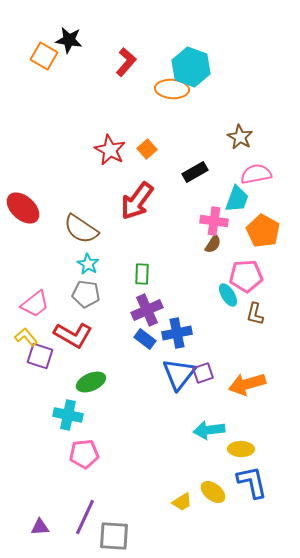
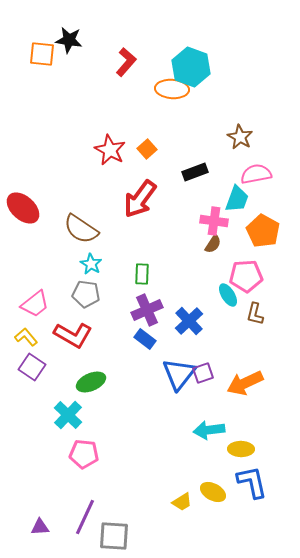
orange square at (44, 56): moved 2 px left, 2 px up; rotated 24 degrees counterclockwise
black rectangle at (195, 172): rotated 10 degrees clockwise
red arrow at (137, 201): moved 3 px right, 2 px up
cyan star at (88, 264): moved 3 px right
blue cross at (177, 333): moved 12 px right, 12 px up; rotated 32 degrees counterclockwise
purple square at (40, 356): moved 8 px left, 11 px down; rotated 16 degrees clockwise
orange arrow at (247, 384): moved 2 px left, 1 px up; rotated 9 degrees counterclockwise
cyan cross at (68, 415): rotated 32 degrees clockwise
pink pentagon at (84, 454): rotated 12 degrees clockwise
yellow ellipse at (213, 492): rotated 10 degrees counterclockwise
